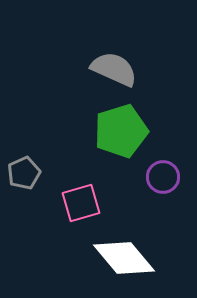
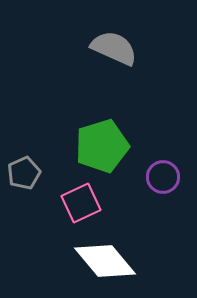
gray semicircle: moved 21 px up
green pentagon: moved 19 px left, 15 px down
pink square: rotated 9 degrees counterclockwise
white diamond: moved 19 px left, 3 px down
